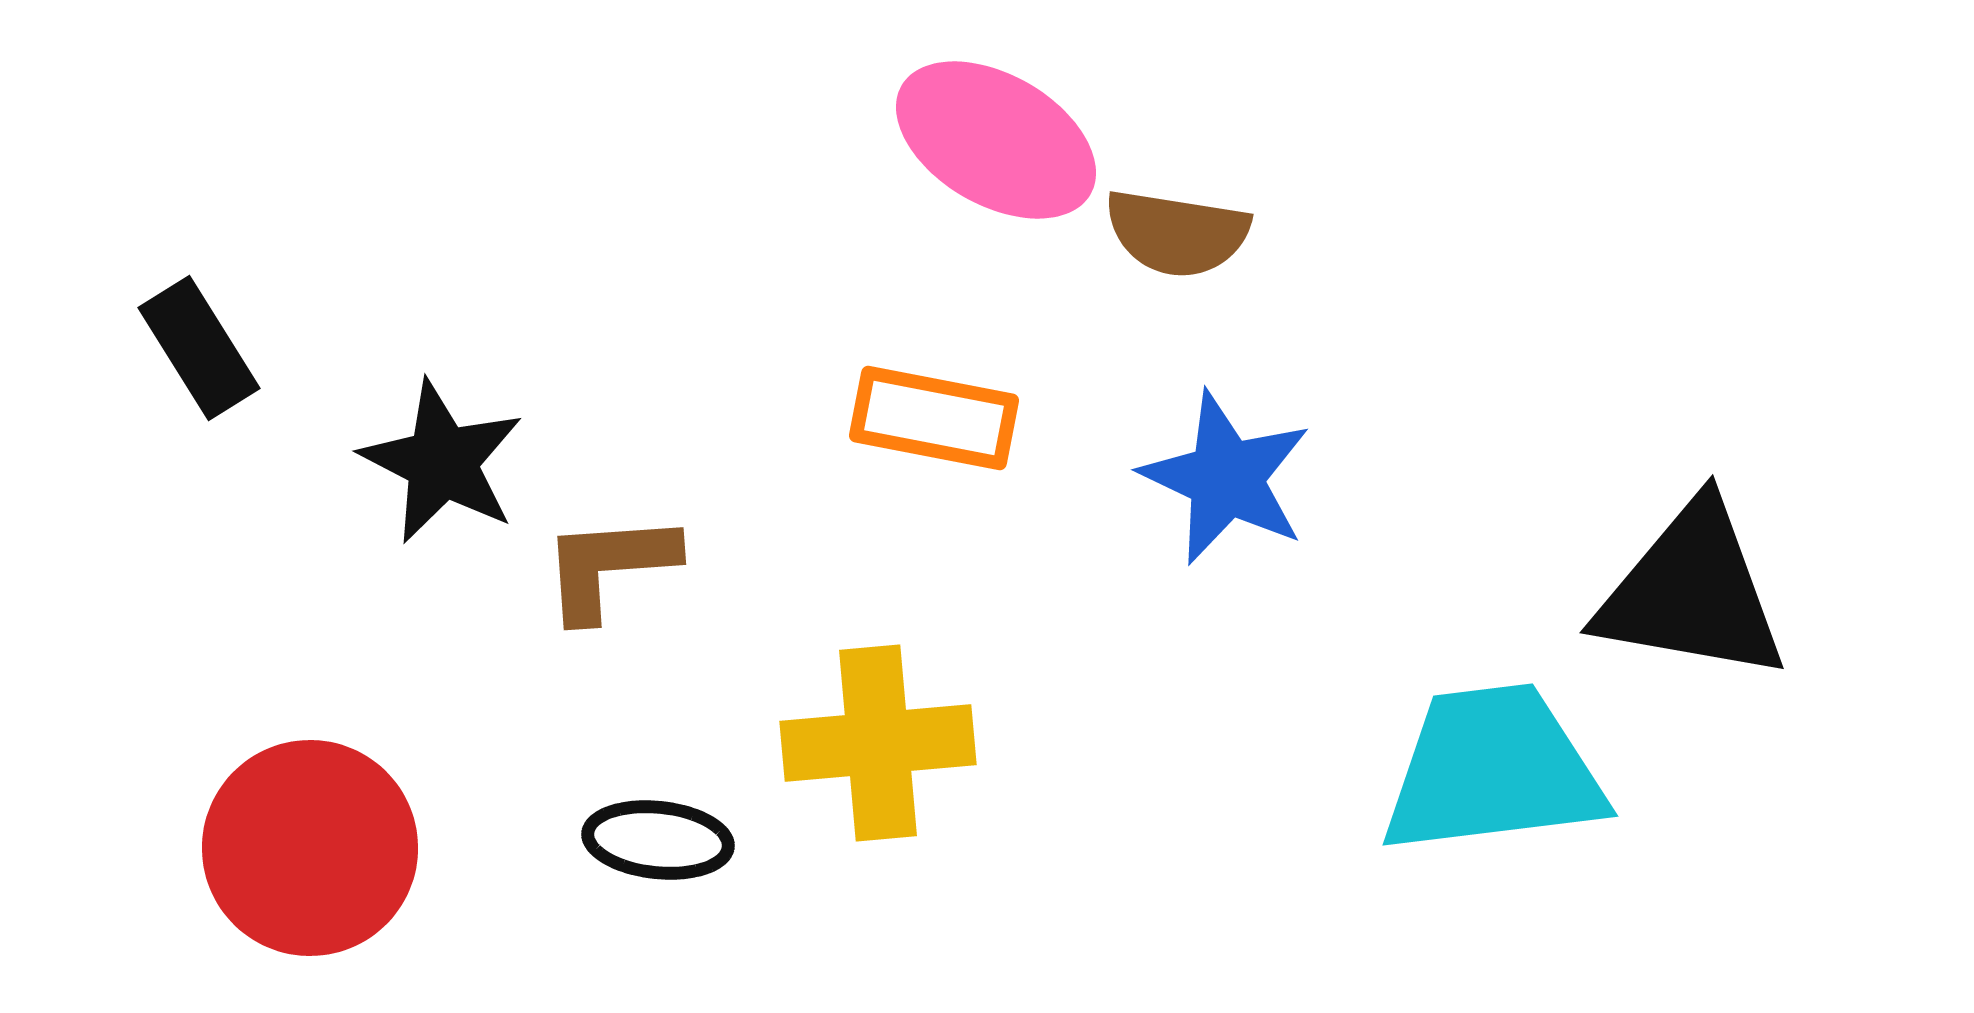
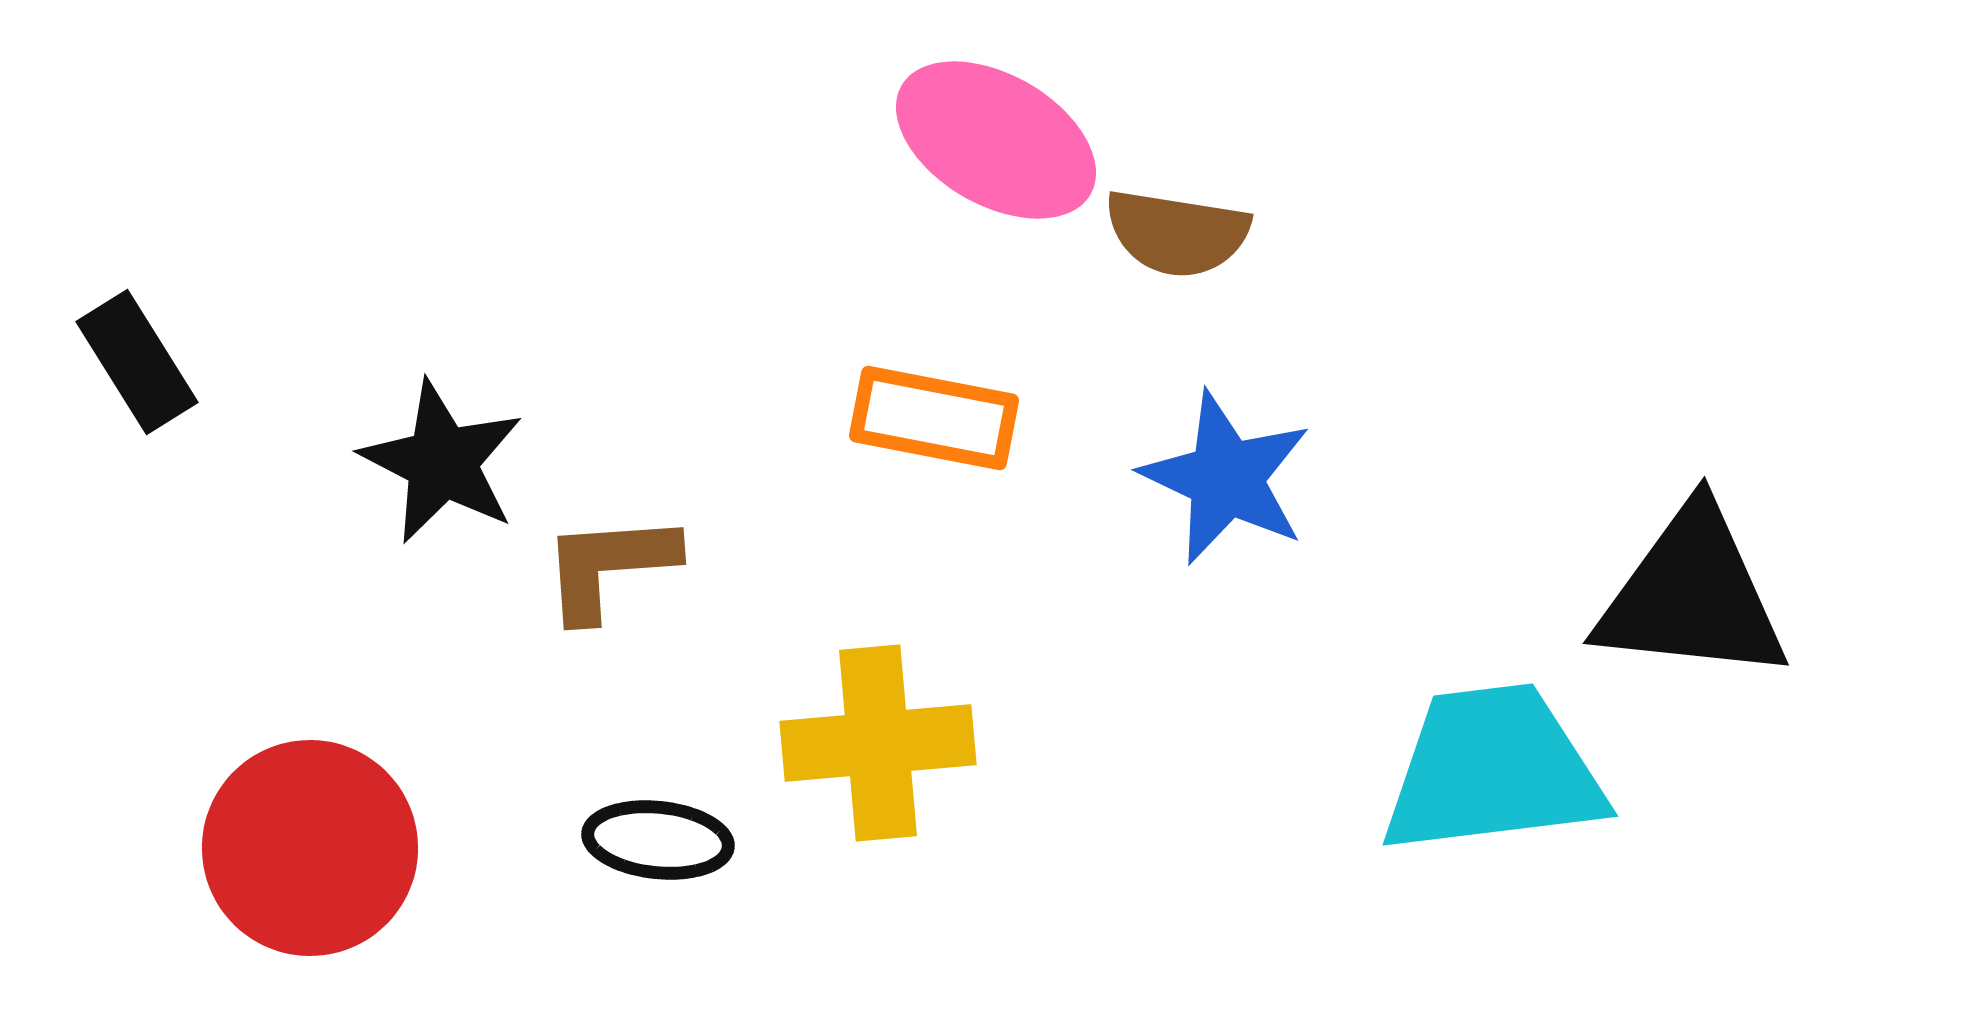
black rectangle: moved 62 px left, 14 px down
black triangle: moved 3 px down; rotated 4 degrees counterclockwise
